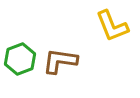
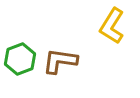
yellow L-shape: rotated 54 degrees clockwise
